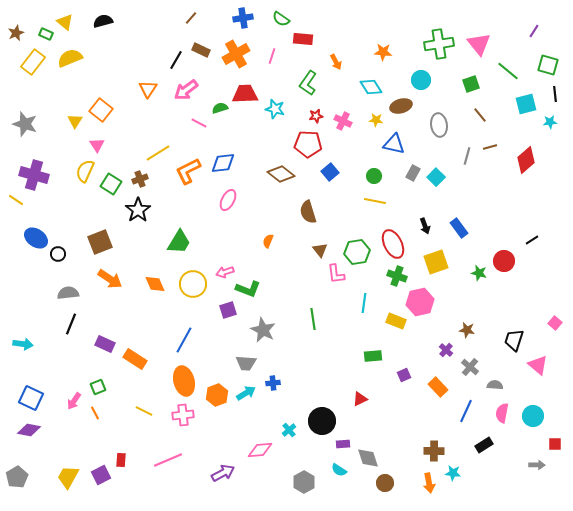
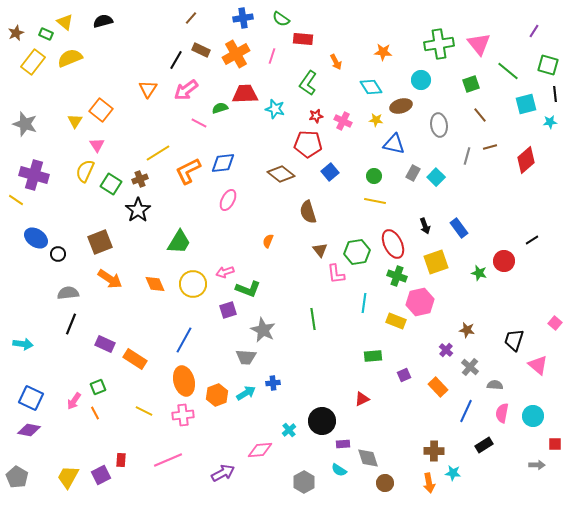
gray trapezoid at (246, 363): moved 6 px up
red triangle at (360, 399): moved 2 px right
gray pentagon at (17, 477): rotated 10 degrees counterclockwise
